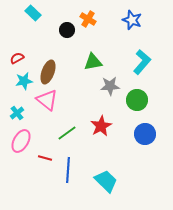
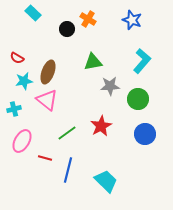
black circle: moved 1 px up
red semicircle: rotated 120 degrees counterclockwise
cyan L-shape: moved 1 px up
green circle: moved 1 px right, 1 px up
cyan cross: moved 3 px left, 4 px up; rotated 24 degrees clockwise
pink ellipse: moved 1 px right
blue line: rotated 10 degrees clockwise
